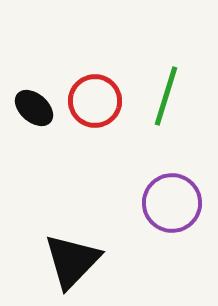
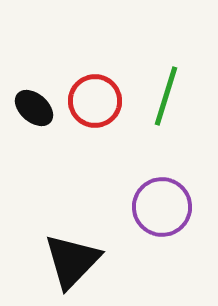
purple circle: moved 10 px left, 4 px down
